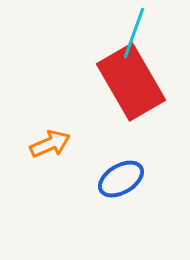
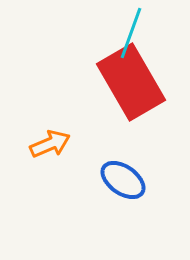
cyan line: moved 3 px left
blue ellipse: moved 2 px right, 1 px down; rotated 66 degrees clockwise
